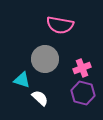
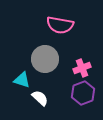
purple hexagon: rotated 25 degrees clockwise
